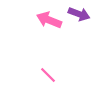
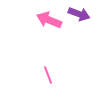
pink line: rotated 24 degrees clockwise
